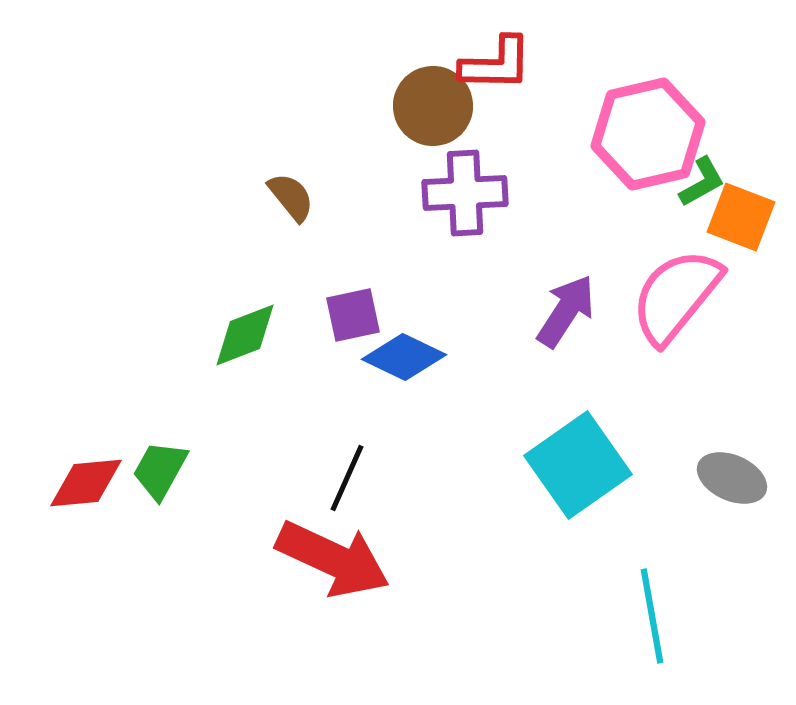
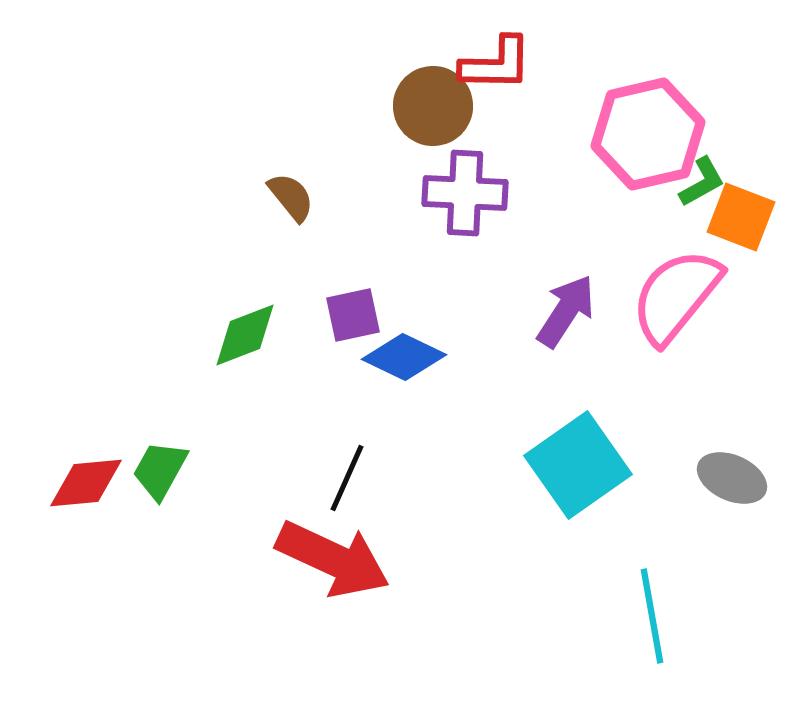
purple cross: rotated 6 degrees clockwise
